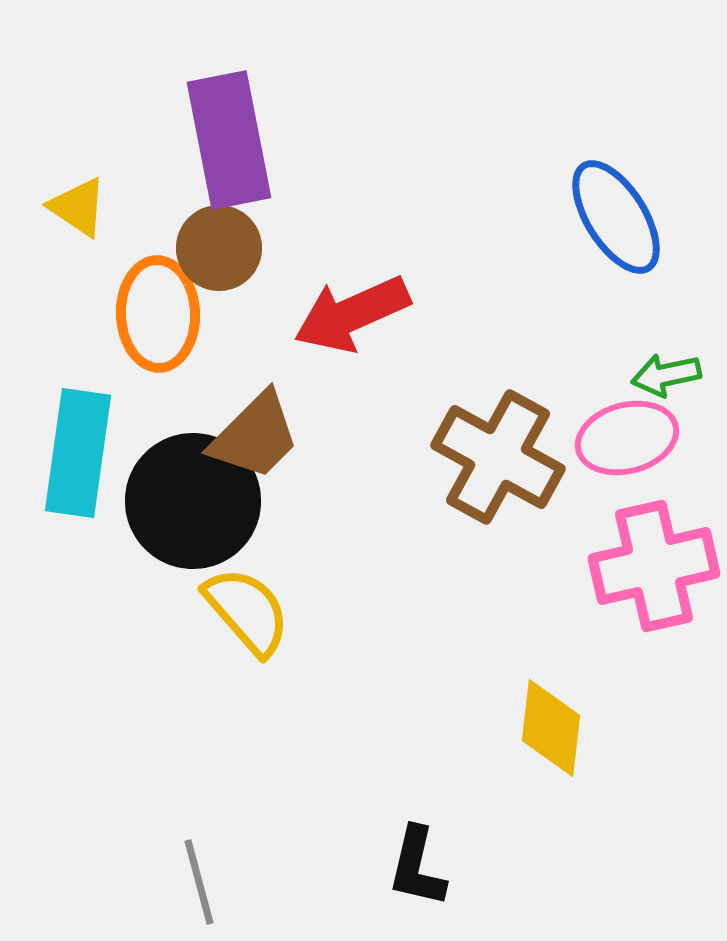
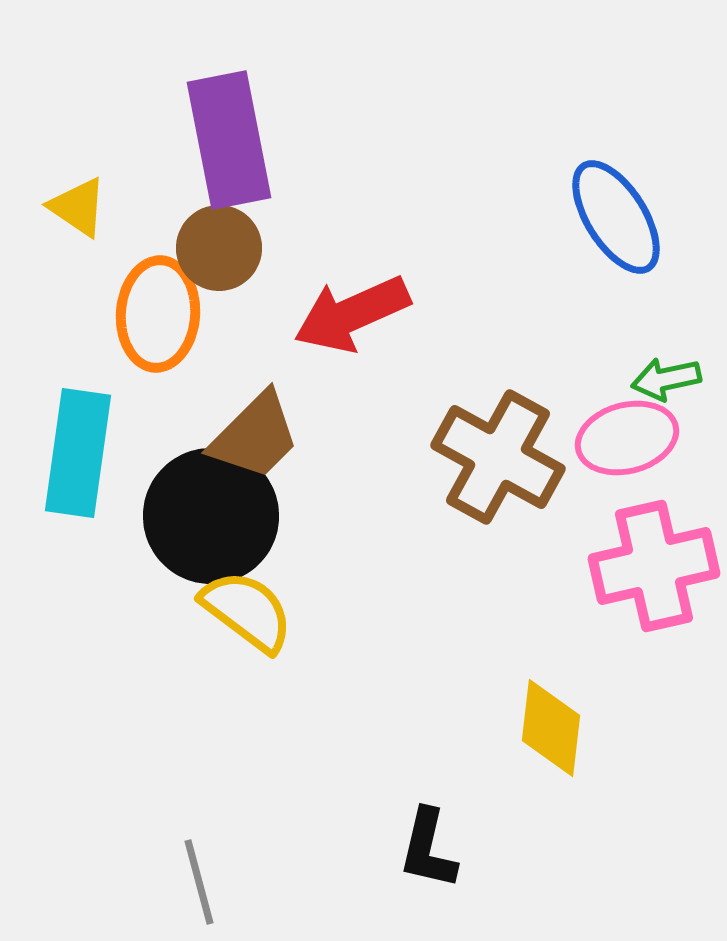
orange ellipse: rotated 6 degrees clockwise
green arrow: moved 4 px down
black circle: moved 18 px right, 15 px down
yellow semicircle: rotated 12 degrees counterclockwise
black L-shape: moved 11 px right, 18 px up
